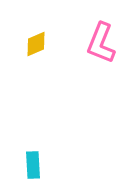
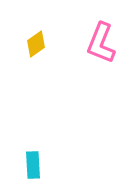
yellow diamond: rotated 12 degrees counterclockwise
